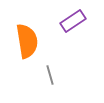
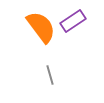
orange semicircle: moved 14 px right, 14 px up; rotated 28 degrees counterclockwise
